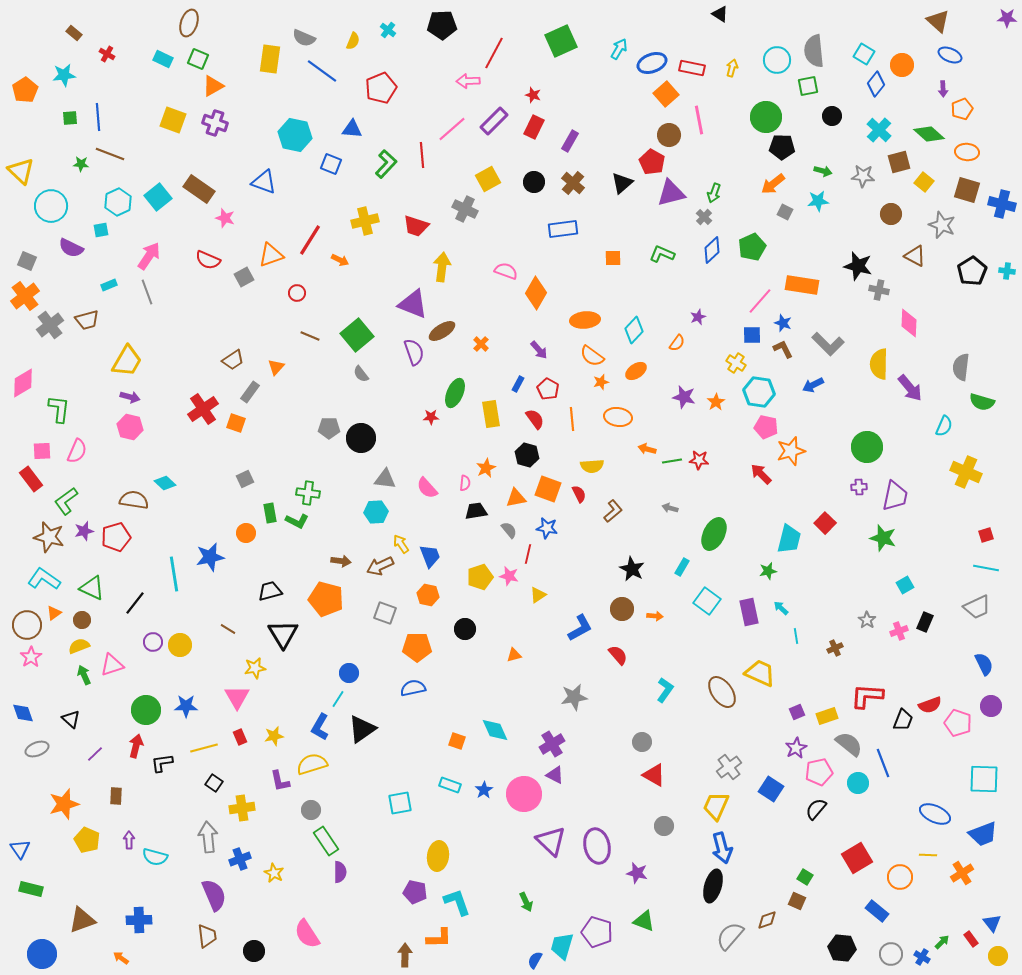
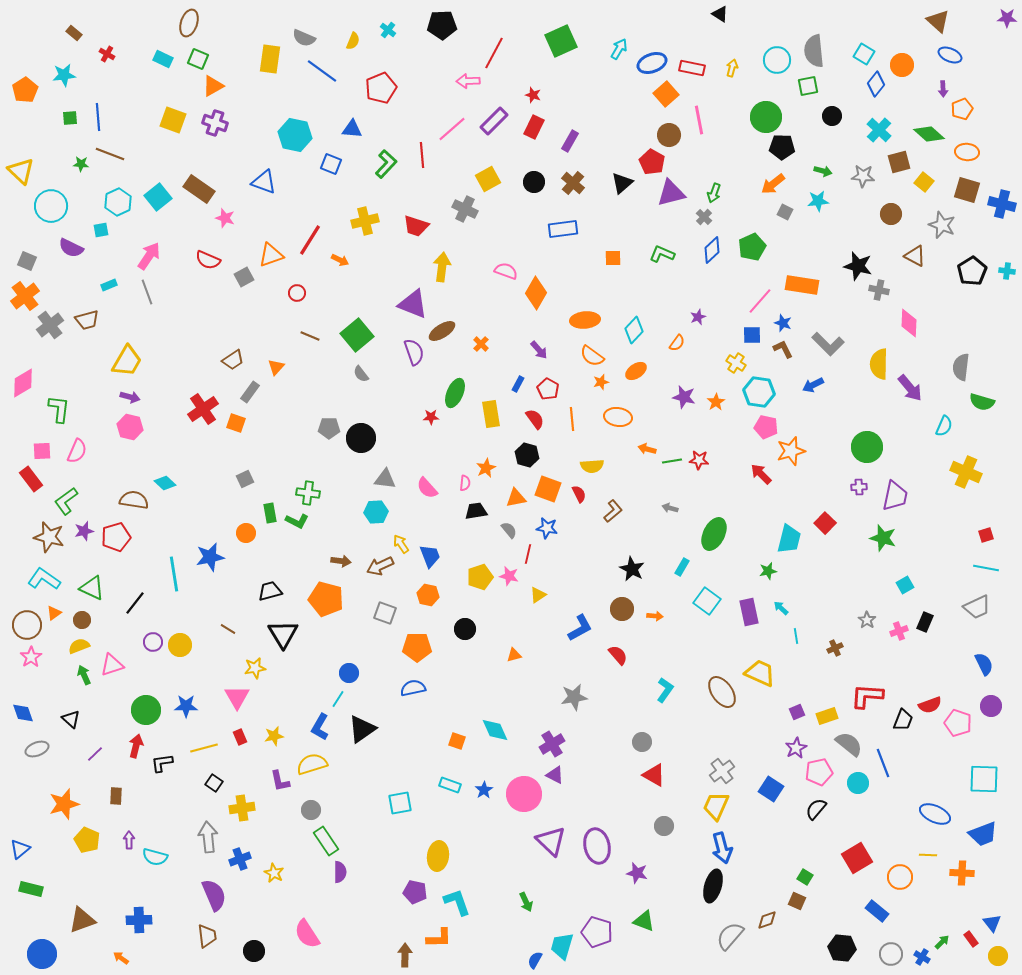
gray cross at (729, 767): moved 7 px left, 4 px down
blue triangle at (20, 849): rotated 25 degrees clockwise
orange cross at (962, 873): rotated 35 degrees clockwise
